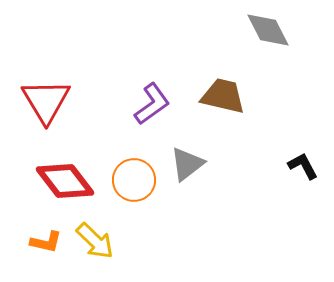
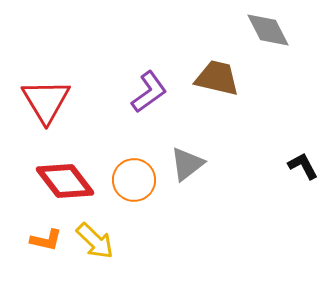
brown trapezoid: moved 6 px left, 18 px up
purple L-shape: moved 3 px left, 12 px up
orange L-shape: moved 2 px up
